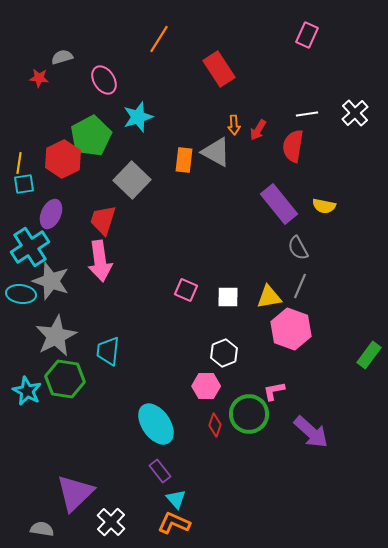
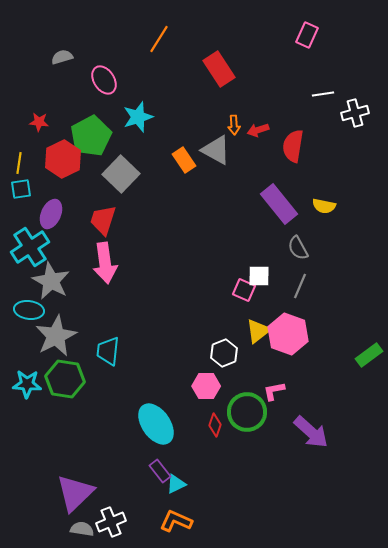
red star at (39, 78): moved 44 px down
white cross at (355, 113): rotated 28 degrees clockwise
white line at (307, 114): moved 16 px right, 20 px up
red arrow at (258, 130): rotated 40 degrees clockwise
gray triangle at (216, 152): moved 2 px up
orange rectangle at (184, 160): rotated 40 degrees counterclockwise
gray square at (132, 180): moved 11 px left, 6 px up
cyan square at (24, 184): moved 3 px left, 5 px down
pink arrow at (100, 261): moved 5 px right, 2 px down
gray star at (51, 281): rotated 9 degrees clockwise
pink square at (186, 290): moved 58 px right
cyan ellipse at (21, 294): moved 8 px right, 16 px down
white square at (228, 297): moved 31 px right, 21 px up
yellow triangle at (269, 297): moved 11 px left, 34 px down; rotated 28 degrees counterclockwise
pink hexagon at (291, 329): moved 3 px left, 5 px down
green rectangle at (369, 355): rotated 16 degrees clockwise
cyan star at (27, 391): moved 7 px up; rotated 24 degrees counterclockwise
green circle at (249, 414): moved 2 px left, 2 px up
cyan triangle at (176, 499): moved 15 px up; rotated 45 degrees clockwise
white cross at (111, 522): rotated 24 degrees clockwise
orange L-shape at (174, 523): moved 2 px right, 2 px up
gray semicircle at (42, 529): moved 40 px right
